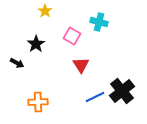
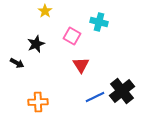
black star: rotated 12 degrees clockwise
